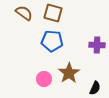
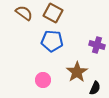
brown square: rotated 12 degrees clockwise
purple cross: rotated 14 degrees clockwise
brown star: moved 8 px right, 1 px up
pink circle: moved 1 px left, 1 px down
